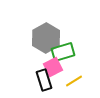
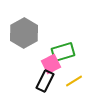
gray hexagon: moved 22 px left, 5 px up
pink square: moved 2 px left, 3 px up
black rectangle: moved 1 px right, 1 px down; rotated 45 degrees clockwise
